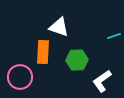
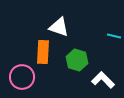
cyan line: rotated 32 degrees clockwise
green hexagon: rotated 20 degrees clockwise
pink circle: moved 2 px right
white L-shape: moved 1 px right, 1 px up; rotated 80 degrees clockwise
